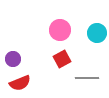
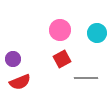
gray line: moved 1 px left
red semicircle: moved 1 px up
